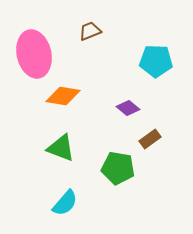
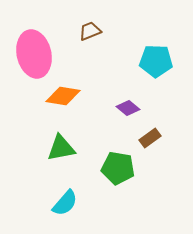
brown rectangle: moved 1 px up
green triangle: rotated 32 degrees counterclockwise
